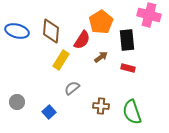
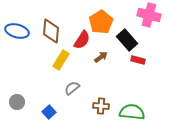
black rectangle: rotated 35 degrees counterclockwise
red rectangle: moved 10 px right, 8 px up
green semicircle: rotated 115 degrees clockwise
